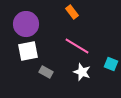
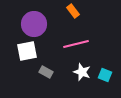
orange rectangle: moved 1 px right, 1 px up
purple circle: moved 8 px right
pink line: moved 1 px left, 2 px up; rotated 45 degrees counterclockwise
white square: moved 1 px left
cyan square: moved 6 px left, 11 px down
